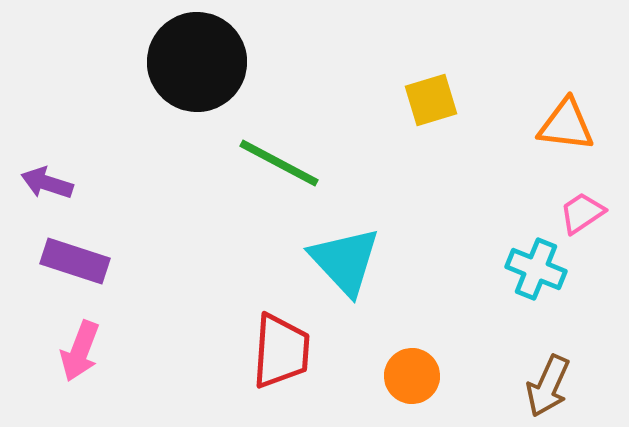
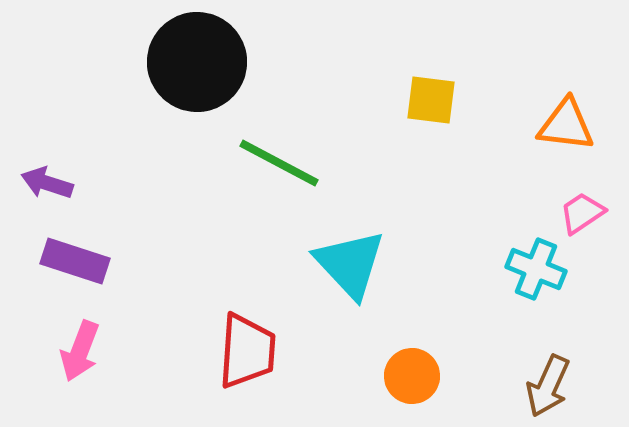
yellow square: rotated 24 degrees clockwise
cyan triangle: moved 5 px right, 3 px down
red trapezoid: moved 34 px left
